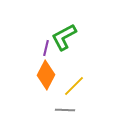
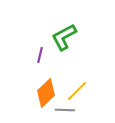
purple line: moved 6 px left, 7 px down
orange diamond: moved 18 px down; rotated 20 degrees clockwise
yellow line: moved 3 px right, 5 px down
